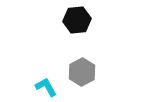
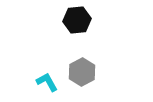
cyan L-shape: moved 1 px right, 5 px up
